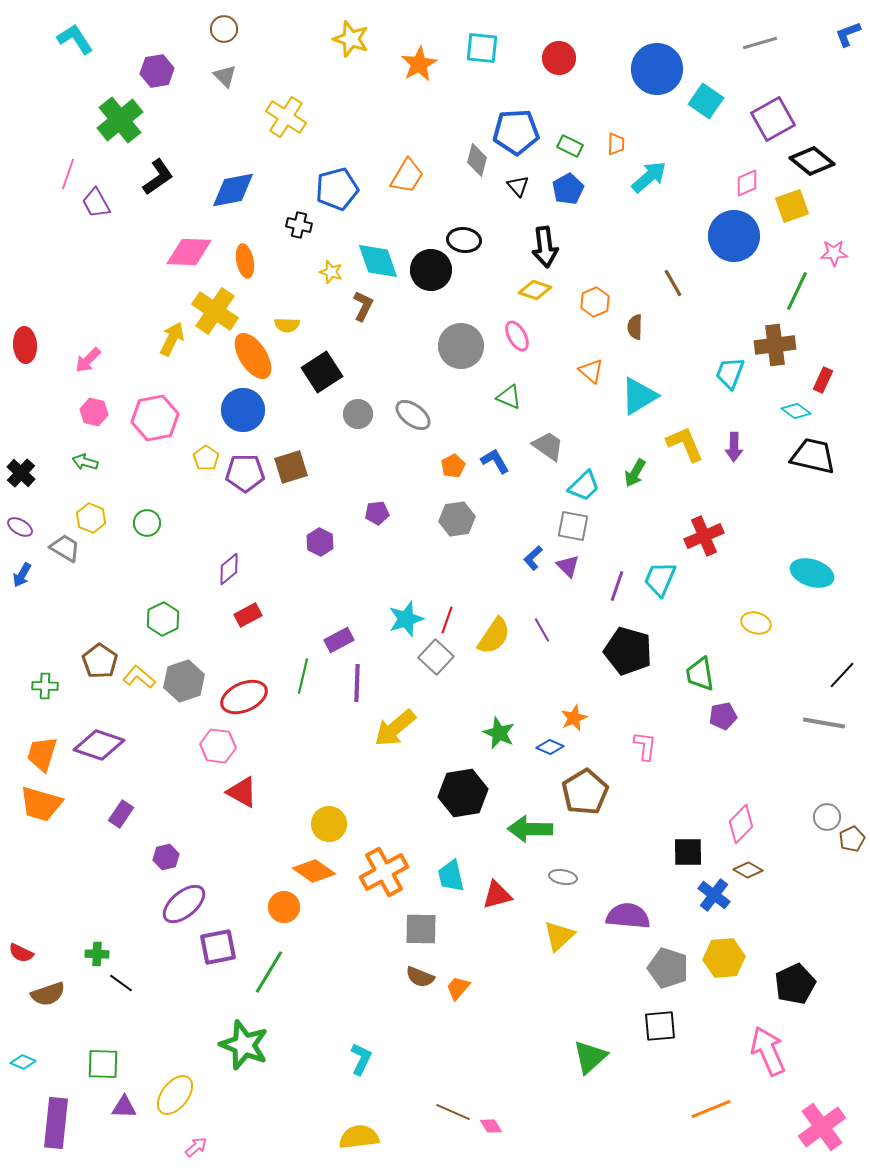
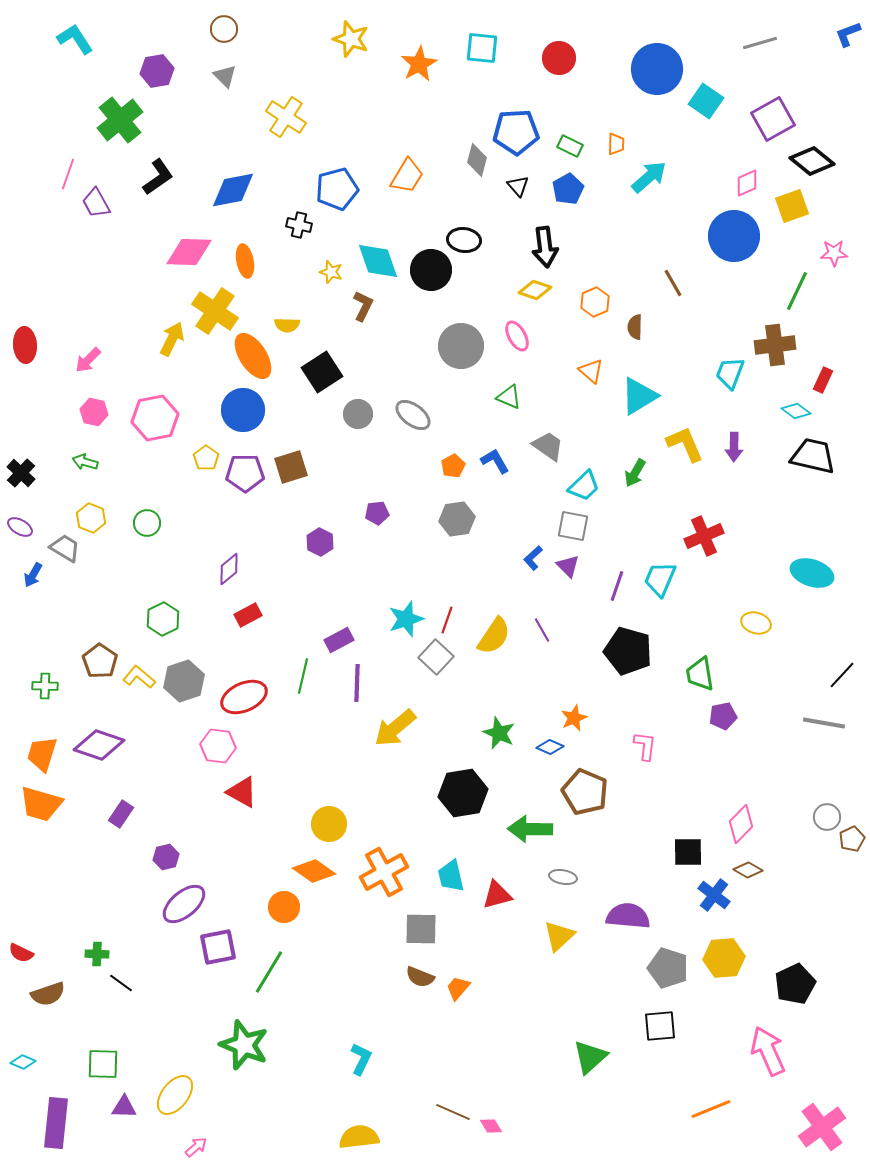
blue arrow at (22, 575): moved 11 px right
brown pentagon at (585, 792): rotated 18 degrees counterclockwise
